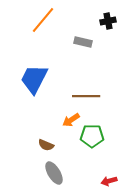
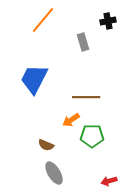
gray rectangle: rotated 60 degrees clockwise
brown line: moved 1 px down
